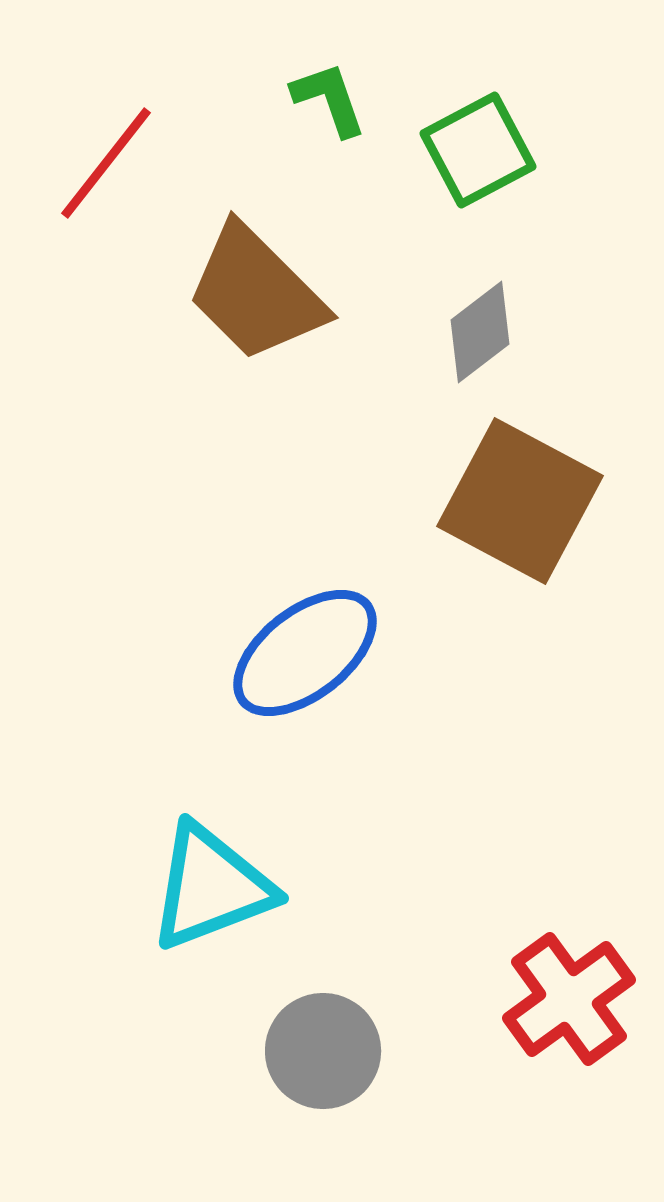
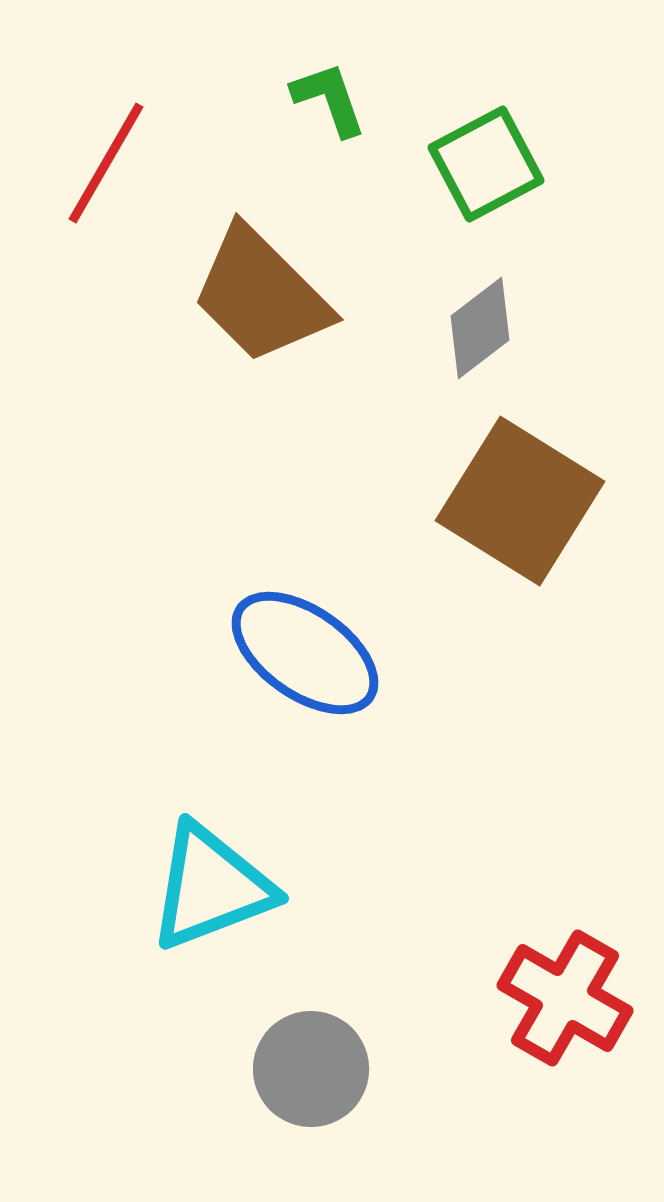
green square: moved 8 px right, 14 px down
red line: rotated 8 degrees counterclockwise
brown trapezoid: moved 5 px right, 2 px down
gray diamond: moved 4 px up
brown square: rotated 4 degrees clockwise
blue ellipse: rotated 73 degrees clockwise
red cross: moved 4 px left, 1 px up; rotated 24 degrees counterclockwise
gray circle: moved 12 px left, 18 px down
